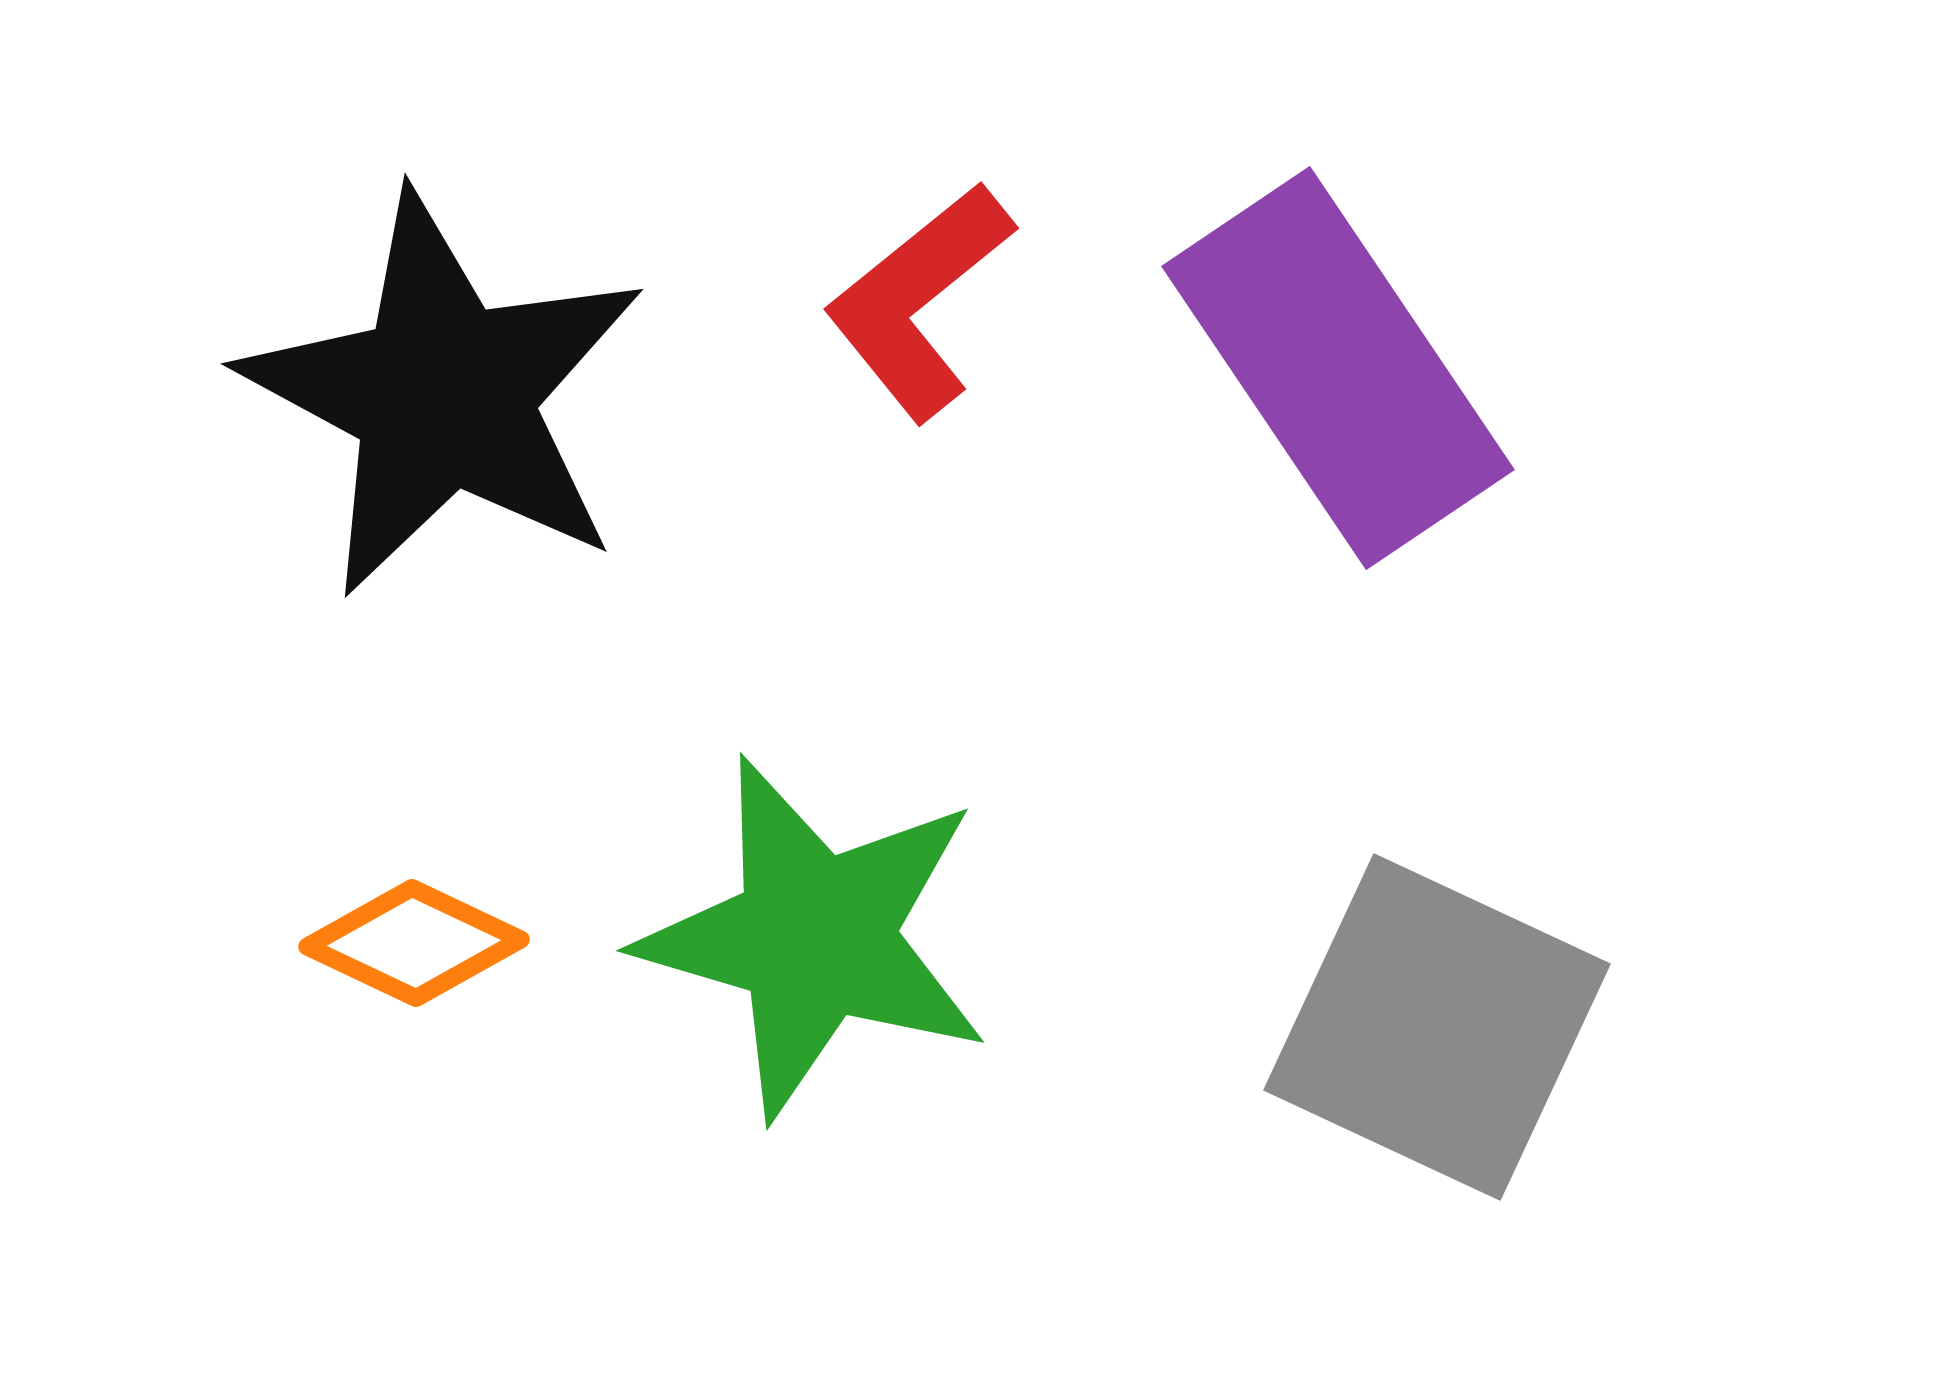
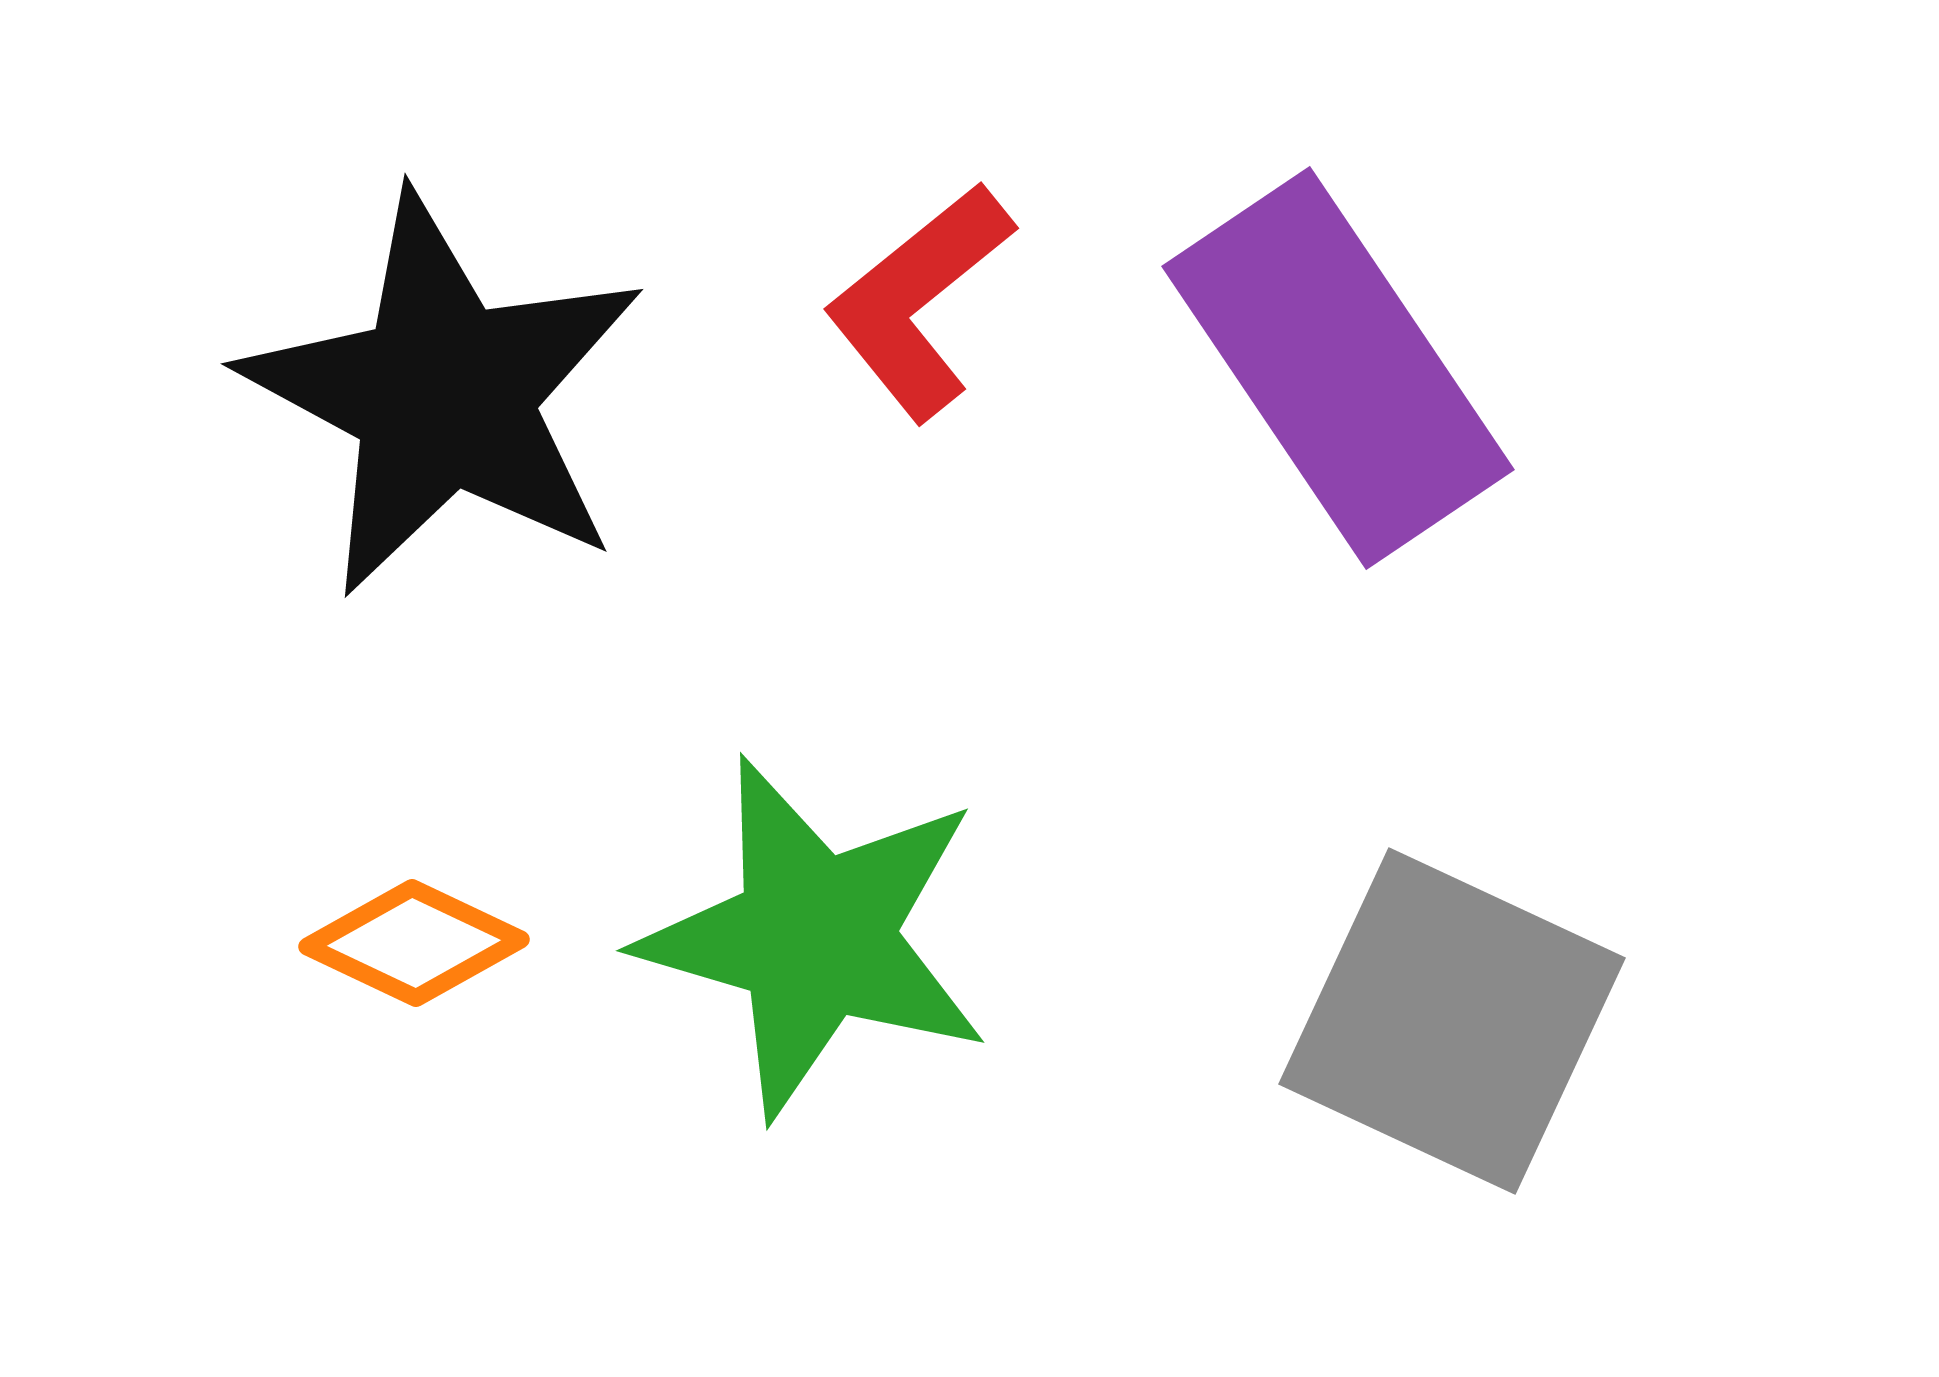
gray square: moved 15 px right, 6 px up
